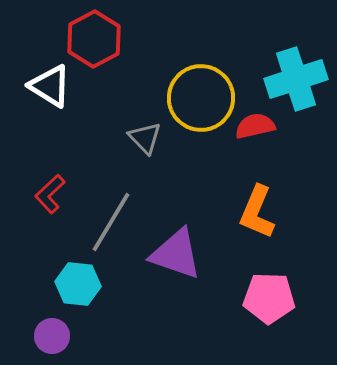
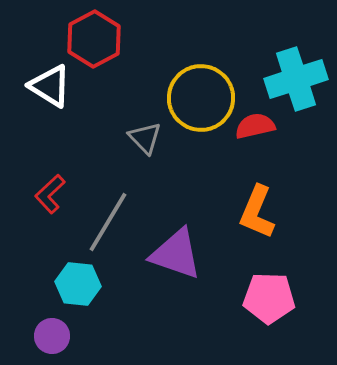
gray line: moved 3 px left
